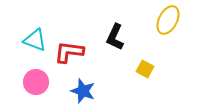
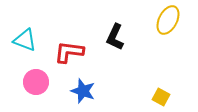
cyan triangle: moved 10 px left
yellow square: moved 16 px right, 28 px down
